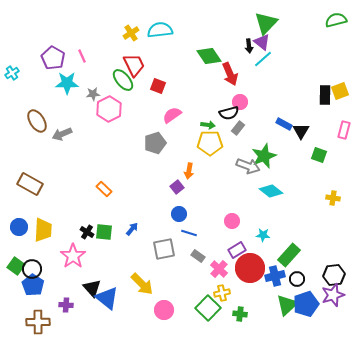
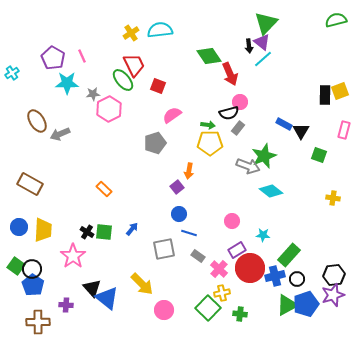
gray arrow at (62, 134): moved 2 px left
green triangle at (287, 305): rotated 15 degrees clockwise
